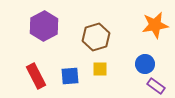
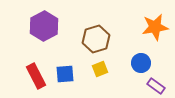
orange star: moved 2 px down
brown hexagon: moved 2 px down
blue circle: moved 4 px left, 1 px up
yellow square: rotated 21 degrees counterclockwise
blue square: moved 5 px left, 2 px up
